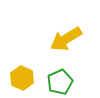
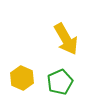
yellow arrow: rotated 88 degrees counterclockwise
